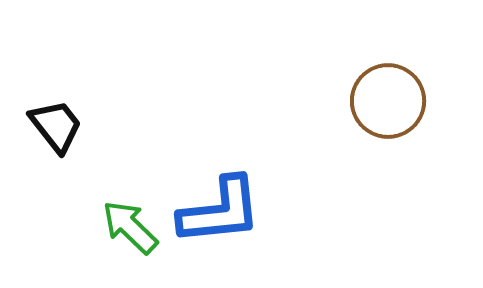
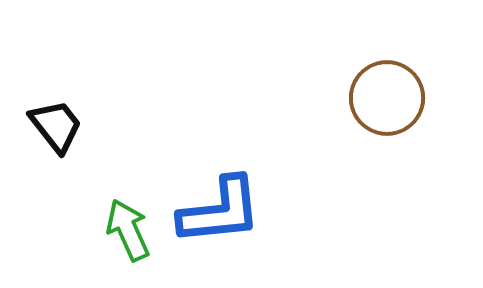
brown circle: moved 1 px left, 3 px up
green arrow: moved 2 px left, 3 px down; rotated 22 degrees clockwise
